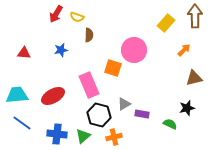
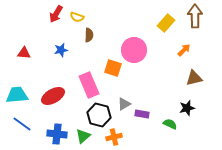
blue line: moved 1 px down
